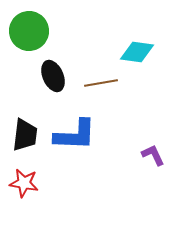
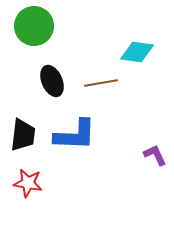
green circle: moved 5 px right, 5 px up
black ellipse: moved 1 px left, 5 px down
black trapezoid: moved 2 px left
purple L-shape: moved 2 px right
red star: moved 4 px right
